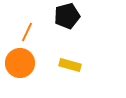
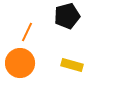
yellow rectangle: moved 2 px right
